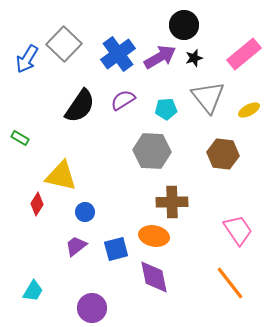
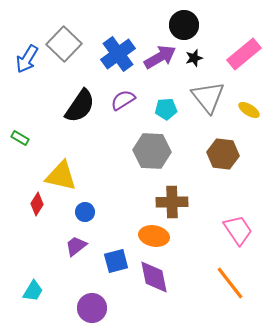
yellow ellipse: rotated 60 degrees clockwise
blue square: moved 12 px down
